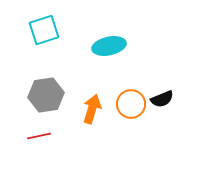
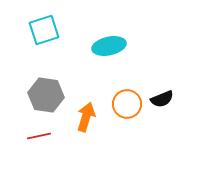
gray hexagon: rotated 16 degrees clockwise
orange circle: moved 4 px left
orange arrow: moved 6 px left, 8 px down
